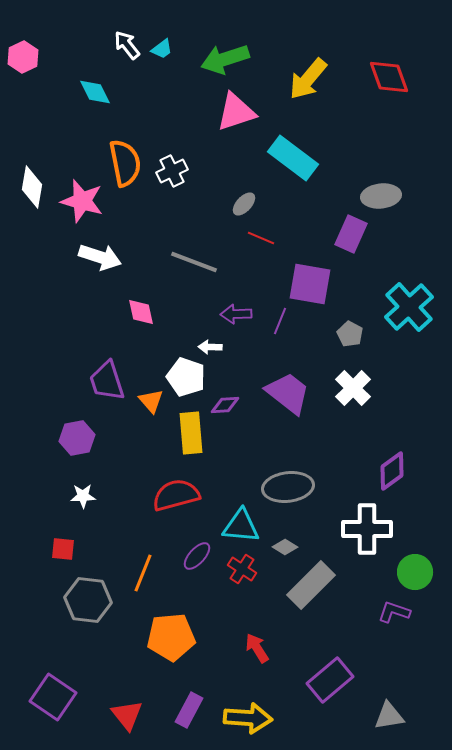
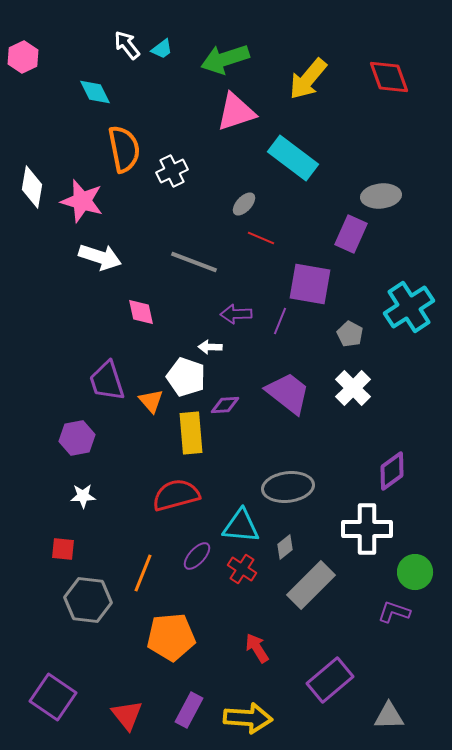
orange semicircle at (125, 163): moved 1 px left, 14 px up
cyan cross at (409, 307): rotated 9 degrees clockwise
gray diamond at (285, 547): rotated 70 degrees counterclockwise
gray triangle at (389, 716): rotated 8 degrees clockwise
